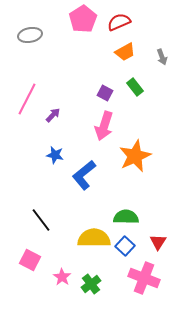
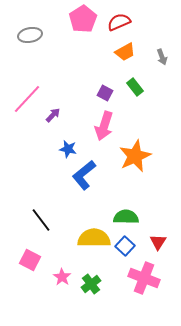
pink line: rotated 16 degrees clockwise
blue star: moved 13 px right, 6 px up
